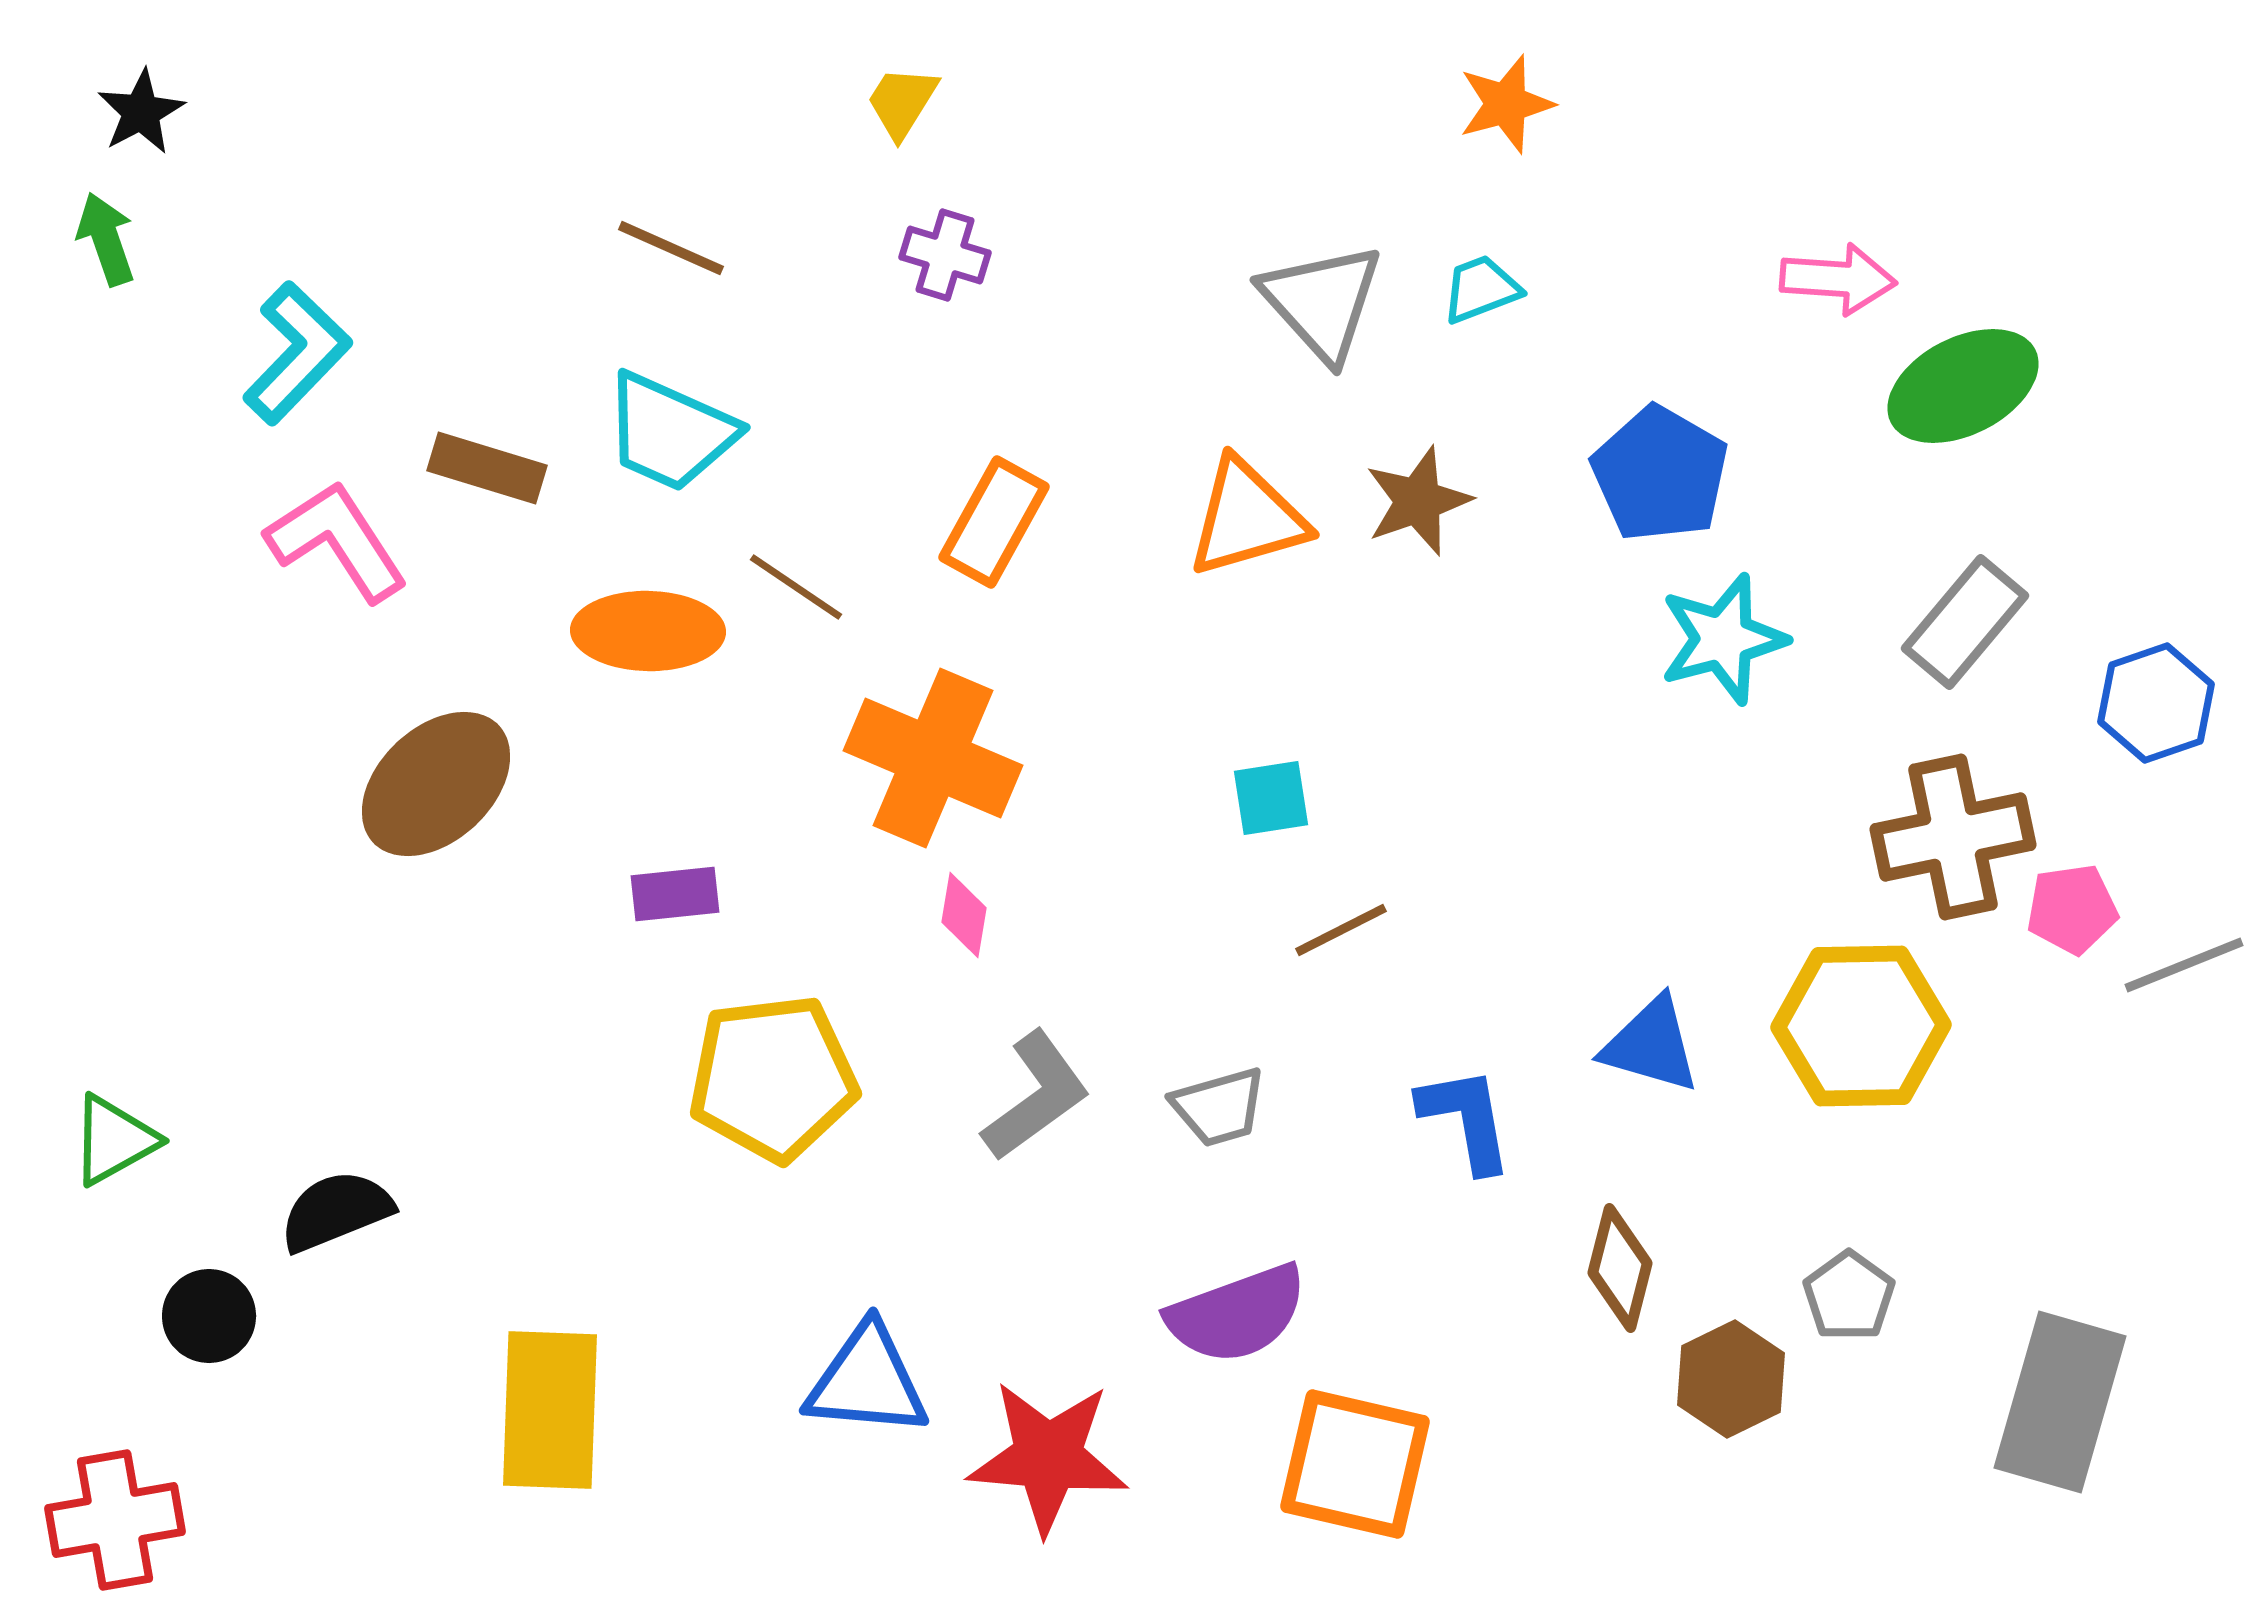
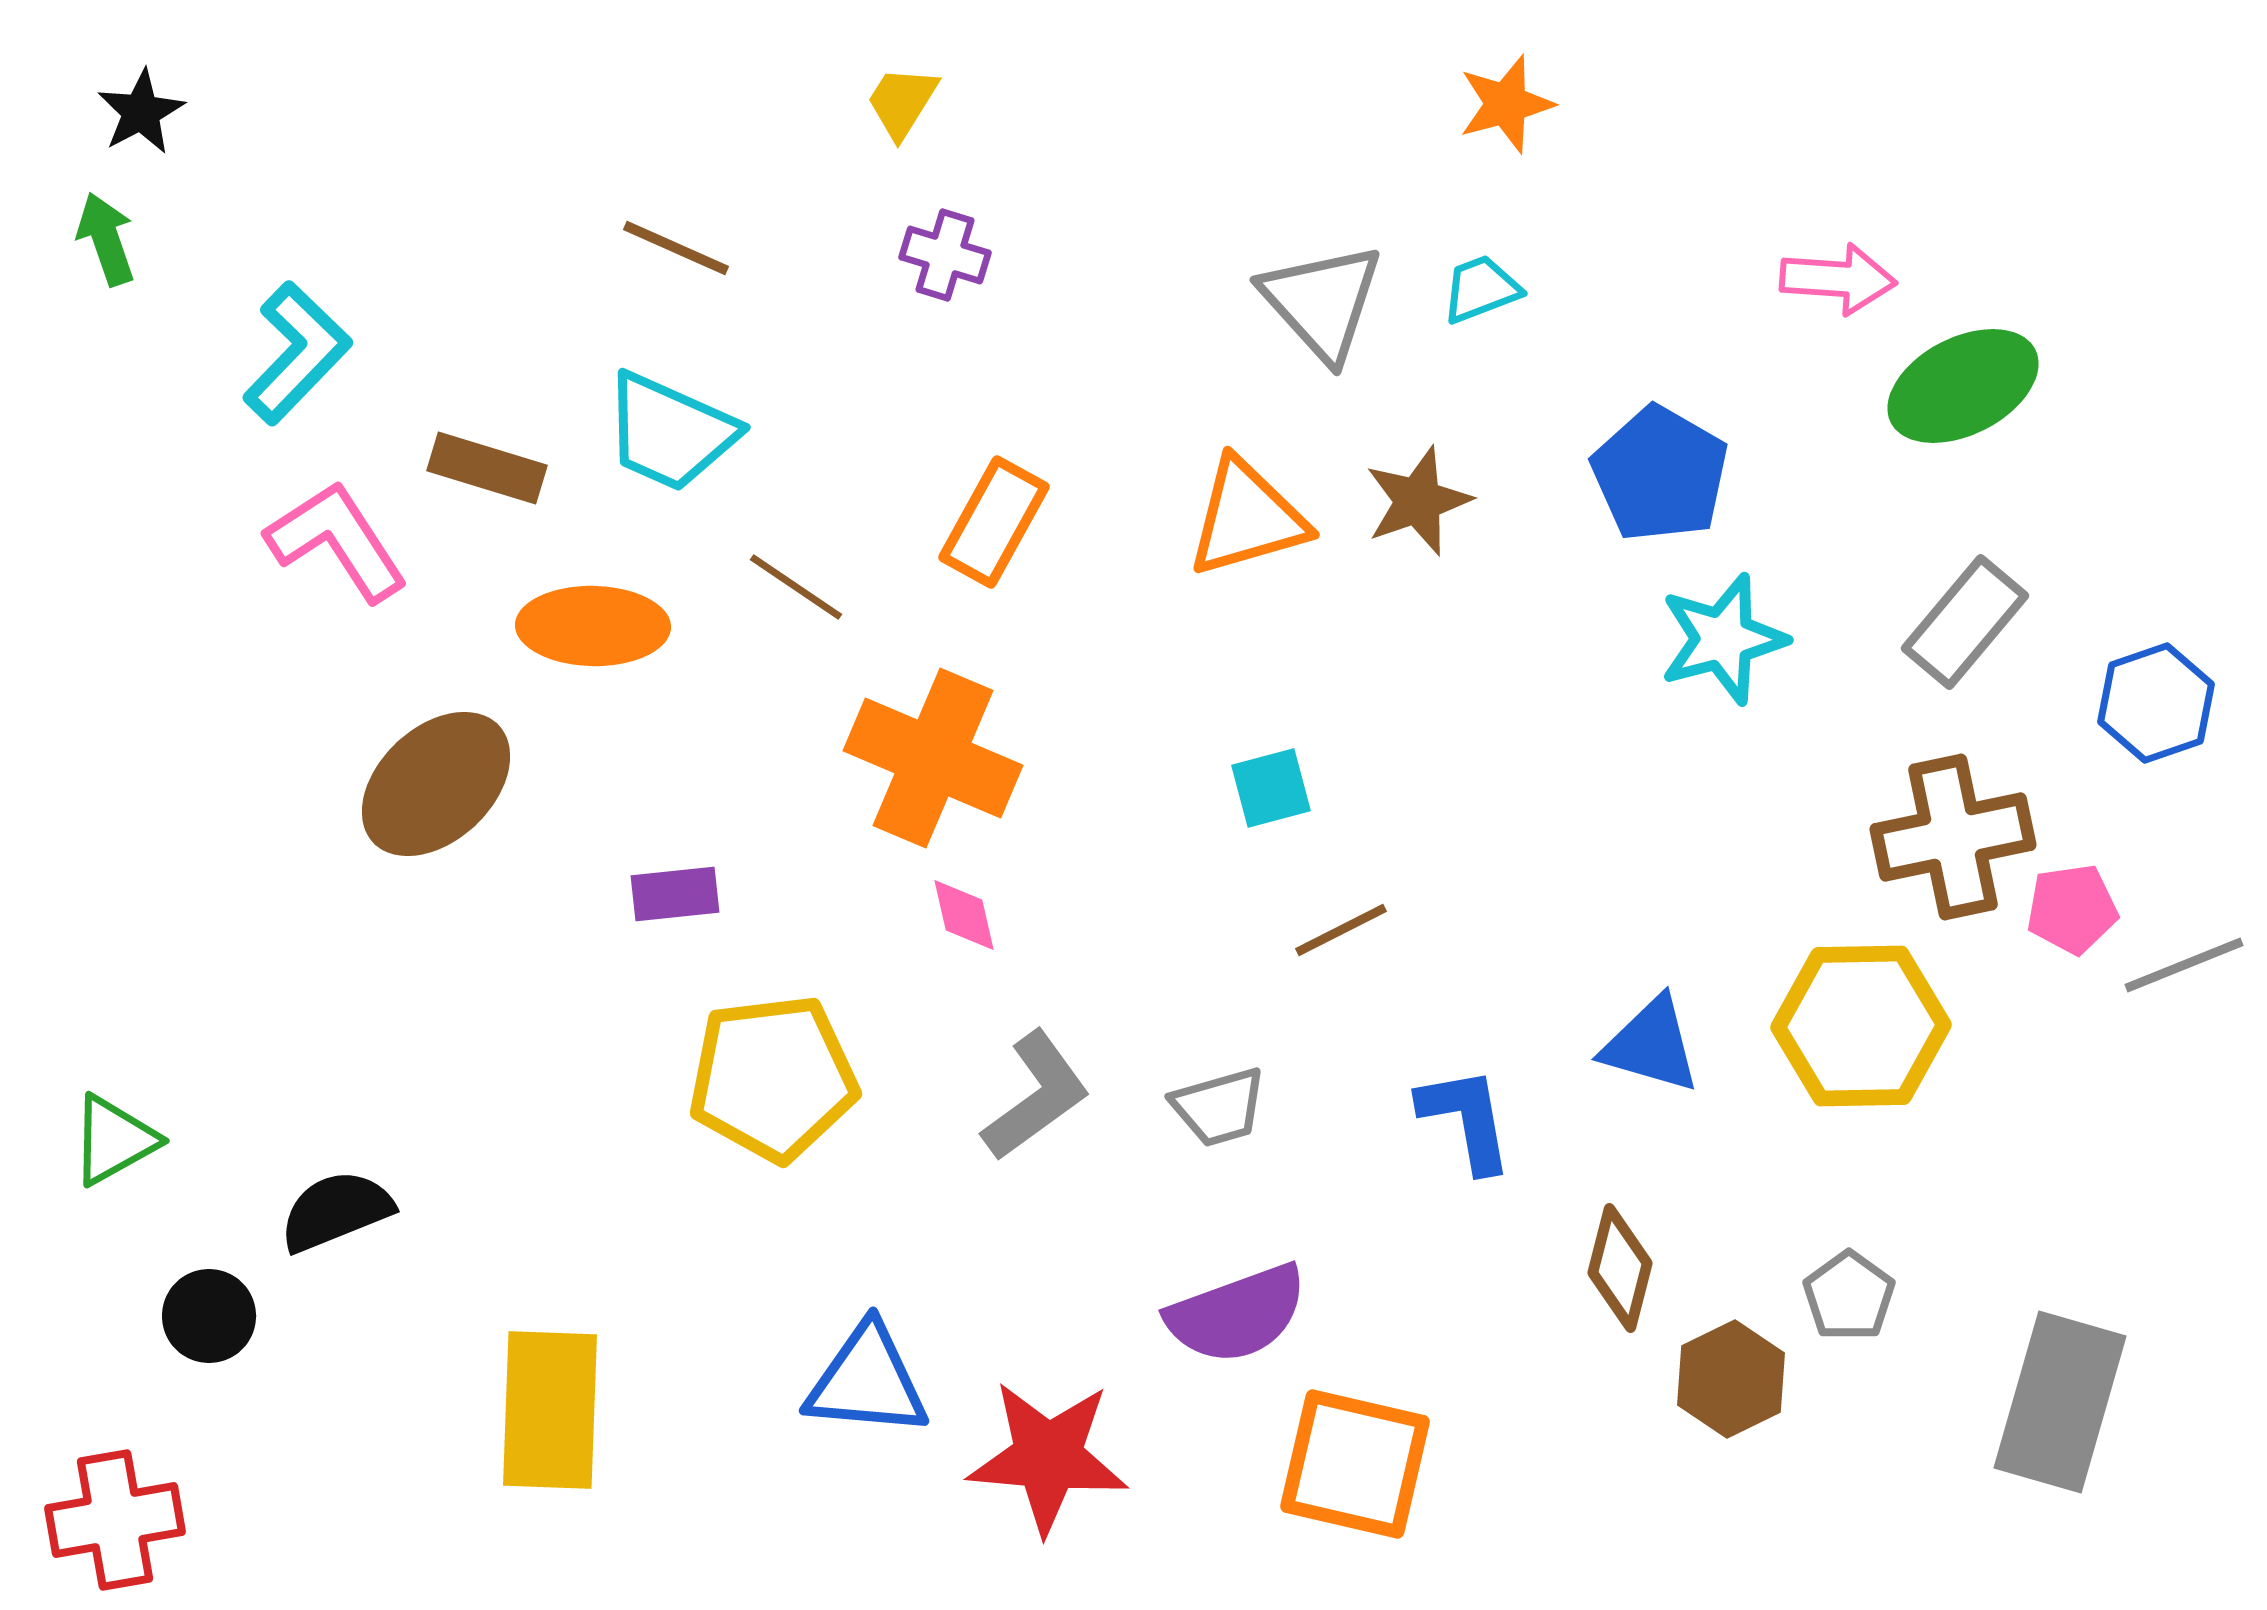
brown line at (671, 248): moved 5 px right
orange ellipse at (648, 631): moved 55 px left, 5 px up
cyan square at (1271, 798): moved 10 px up; rotated 6 degrees counterclockwise
pink diamond at (964, 915): rotated 22 degrees counterclockwise
